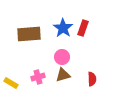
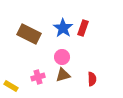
brown rectangle: rotated 30 degrees clockwise
yellow rectangle: moved 3 px down
